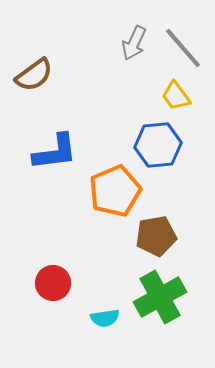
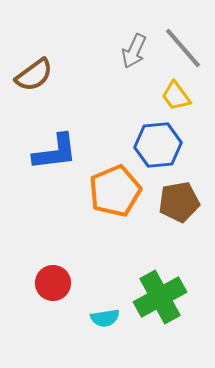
gray arrow: moved 8 px down
brown pentagon: moved 23 px right, 34 px up
